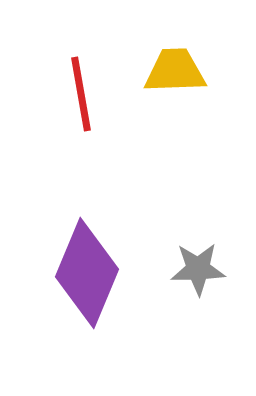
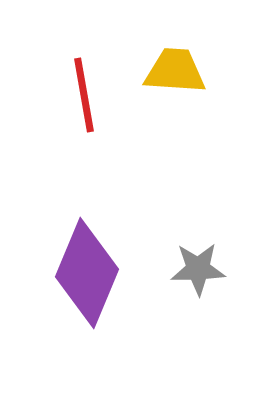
yellow trapezoid: rotated 6 degrees clockwise
red line: moved 3 px right, 1 px down
